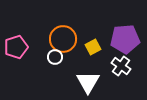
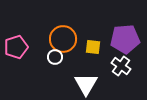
yellow square: rotated 35 degrees clockwise
white triangle: moved 2 px left, 2 px down
